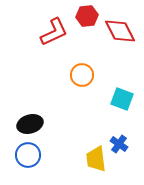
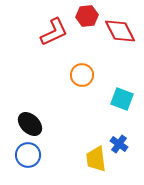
black ellipse: rotated 60 degrees clockwise
